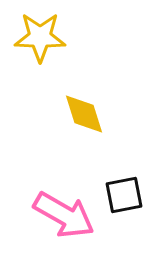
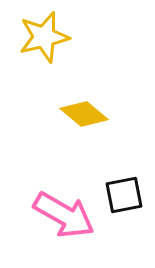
yellow star: moved 4 px right; rotated 15 degrees counterclockwise
yellow diamond: rotated 33 degrees counterclockwise
